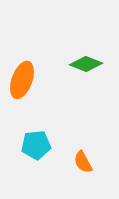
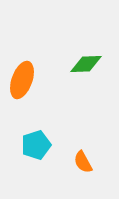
green diamond: rotated 24 degrees counterclockwise
cyan pentagon: rotated 12 degrees counterclockwise
